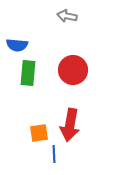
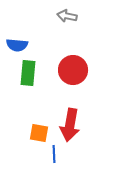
orange square: rotated 18 degrees clockwise
